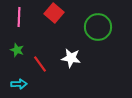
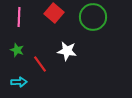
green circle: moved 5 px left, 10 px up
white star: moved 4 px left, 7 px up
cyan arrow: moved 2 px up
